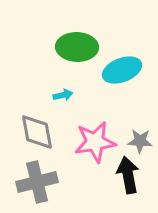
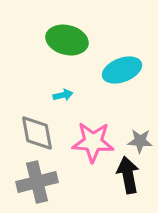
green ellipse: moved 10 px left, 7 px up; rotated 12 degrees clockwise
gray diamond: moved 1 px down
pink star: moved 2 px left; rotated 12 degrees clockwise
